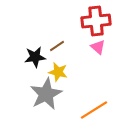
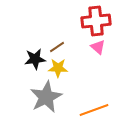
brown line: moved 1 px down
black star: moved 2 px down
yellow star: moved 4 px up; rotated 12 degrees counterclockwise
gray star: moved 3 px down
orange line: rotated 12 degrees clockwise
